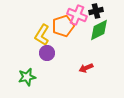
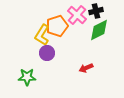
pink cross: rotated 18 degrees clockwise
orange pentagon: moved 6 px left
green star: rotated 12 degrees clockwise
